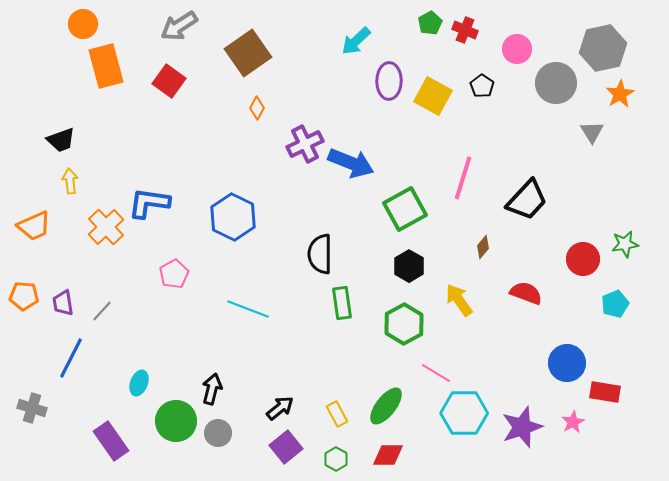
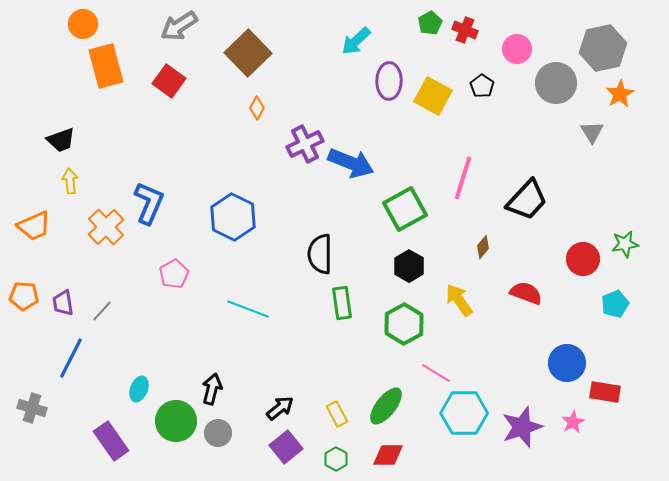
brown square at (248, 53): rotated 9 degrees counterclockwise
blue L-shape at (149, 203): rotated 105 degrees clockwise
cyan ellipse at (139, 383): moved 6 px down
